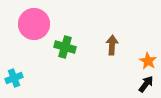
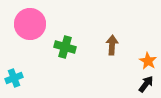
pink circle: moved 4 px left
